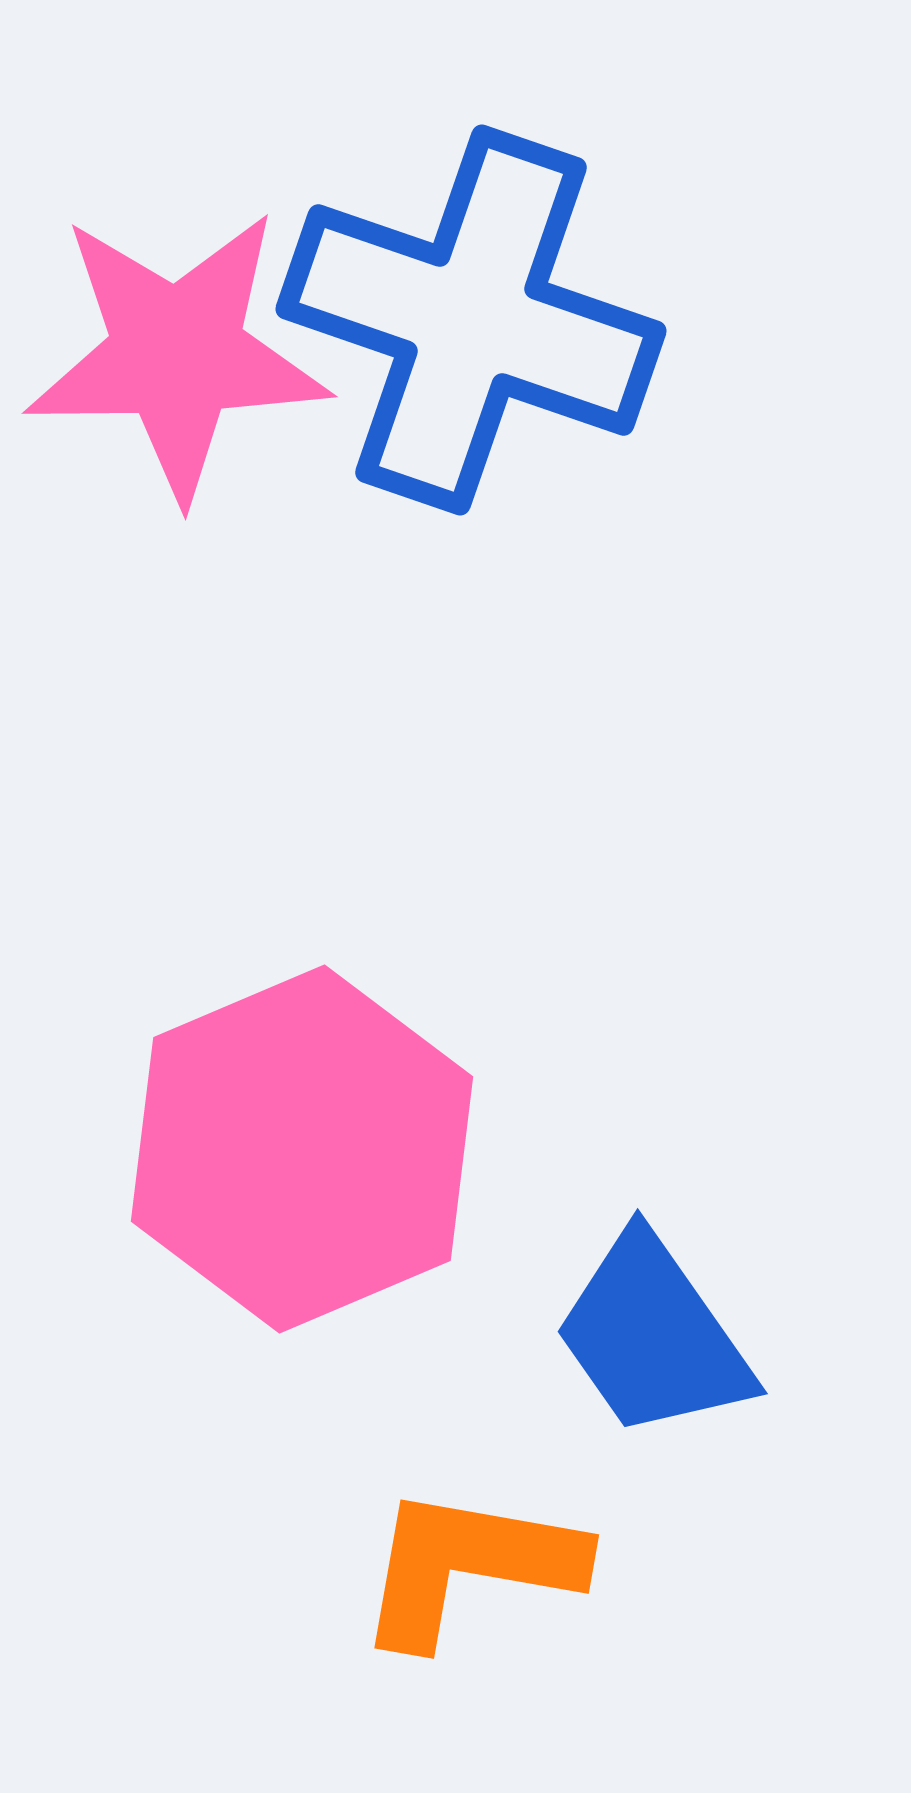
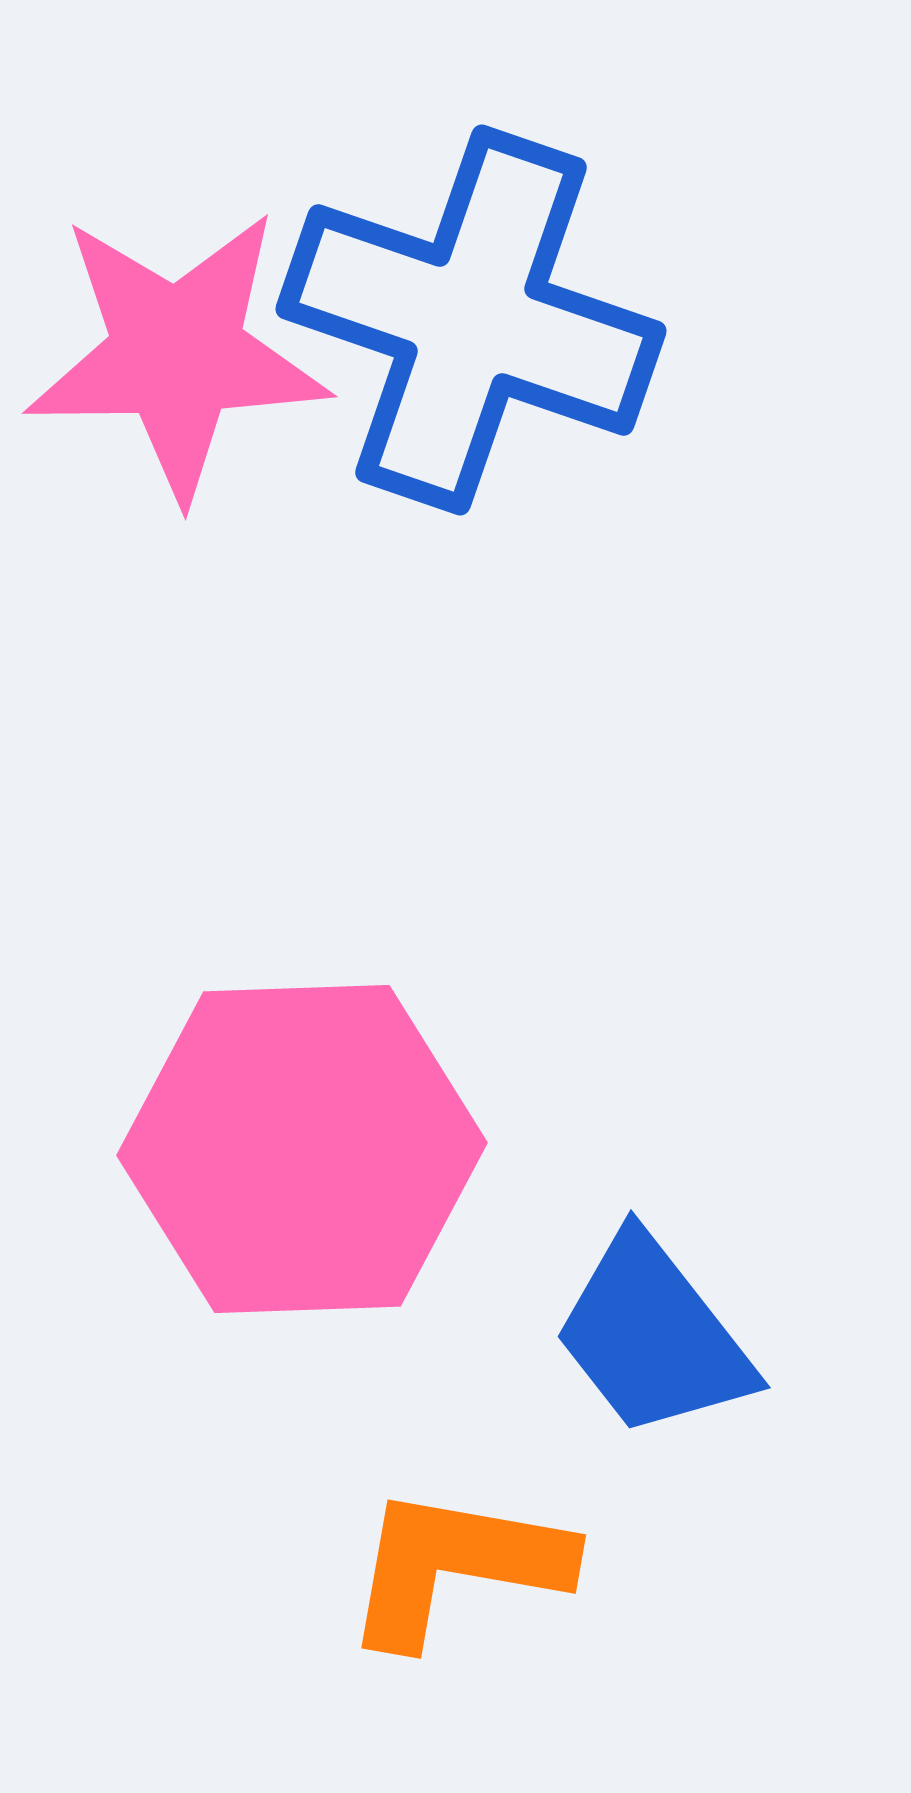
pink hexagon: rotated 21 degrees clockwise
blue trapezoid: rotated 3 degrees counterclockwise
orange L-shape: moved 13 px left
